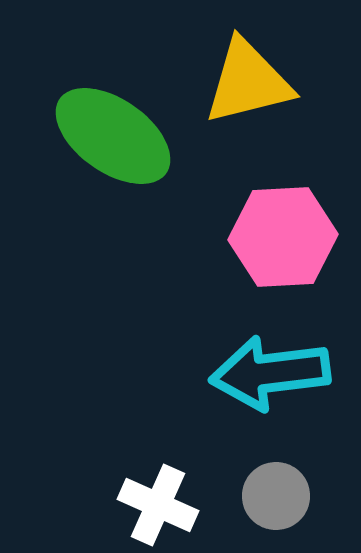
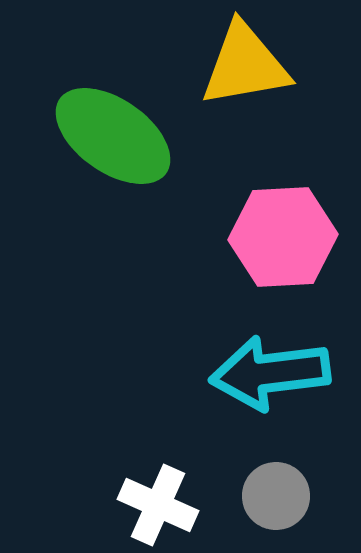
yellow triangle: moved 3 px left, 17 px up; rotated 4 degrees clockwise
